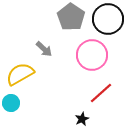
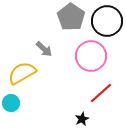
black circle: moved 1 px left, 2 px down
pink circle: moved 1 px left, 1 px down
yellow semicircle: moved 2 px right, 1 px up
